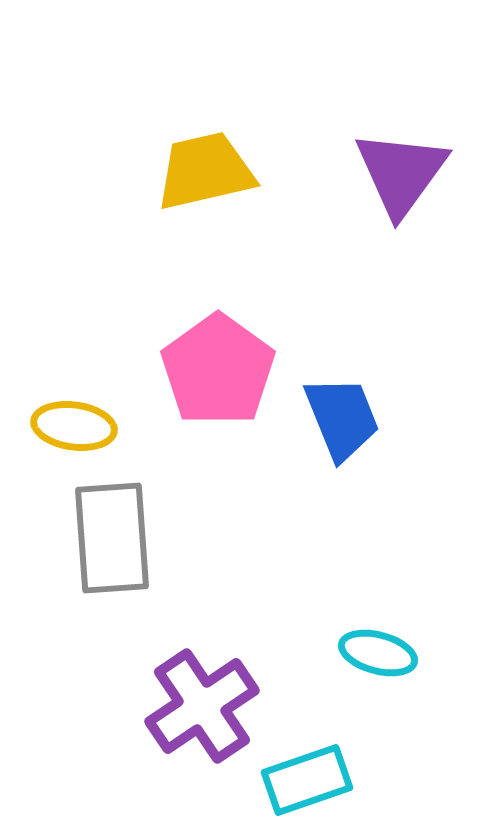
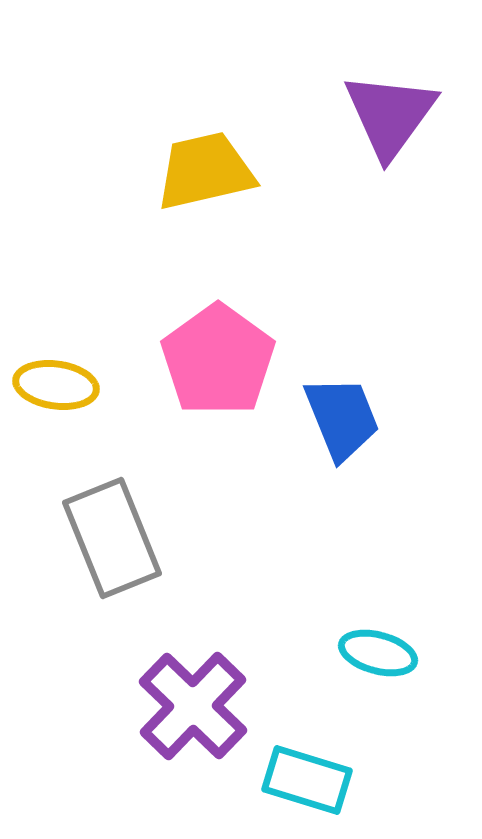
purple triangle: moved 11 px left, 58 px up
pink pentagon: moved 10 px up
yellow ellipse: moved 18 px left, 41 px up
gray rectangle: rotated 18 degrees counterclockwise
purple cross: moved 9 px left; rotated 12 degrees counterclockwise
cyan rectangle: rotated 36 degrees clockwise
